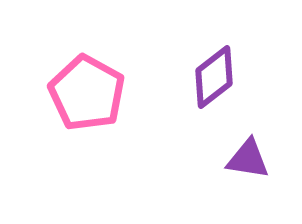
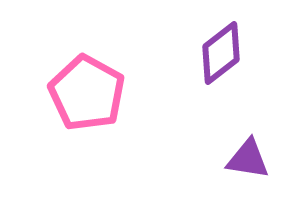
purple diamond: moved 7 px right, 24 px up
